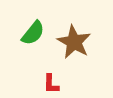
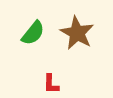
brown star: moved 3 px right, 9 px up
